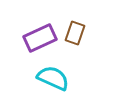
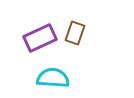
cyan semicircle: rotated 20 degrees counterclockwise
